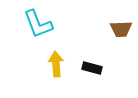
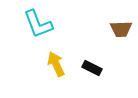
yellow arrow: rotated 20 degrees counterclockwise
black rectangle: rotated 12 degrees clockwise
